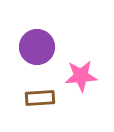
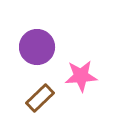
brown rectangle: rotated 40 degrees counterclockwise
